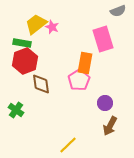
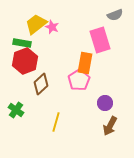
gray semicircle: moved 3 px left, 4 px down
pink rectangle: moved 3 px left, 1 px down
brown diamond: rotated 55 degrees clockwise
yellow line: moved 12 px left, 23 px up; rotated 30 degrees counterclockwise
